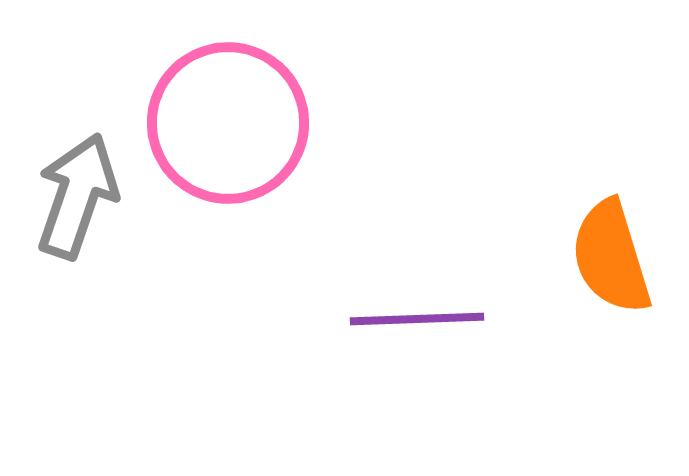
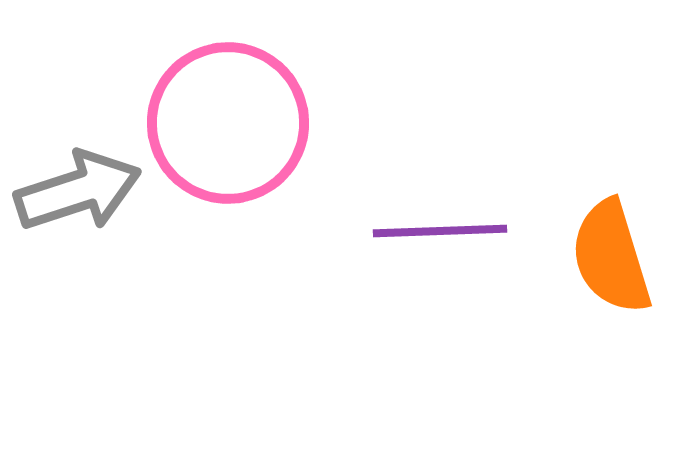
gray arrow: moved 1 px right, 5 px up; rotated 53 degrees clockwise
purple line: moved 23 px right, 88 px up
